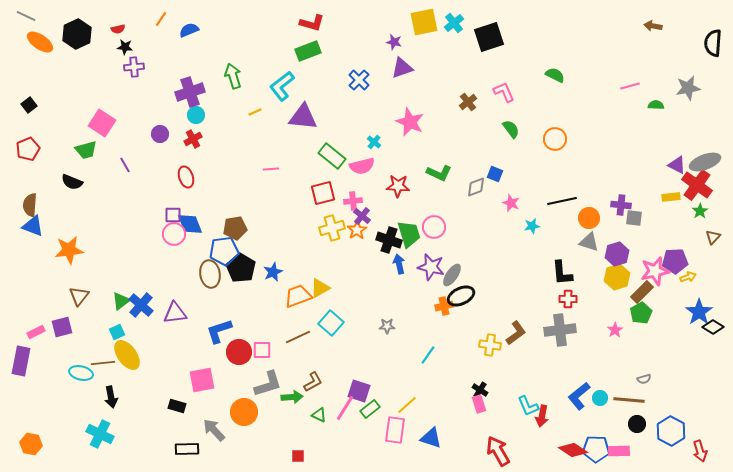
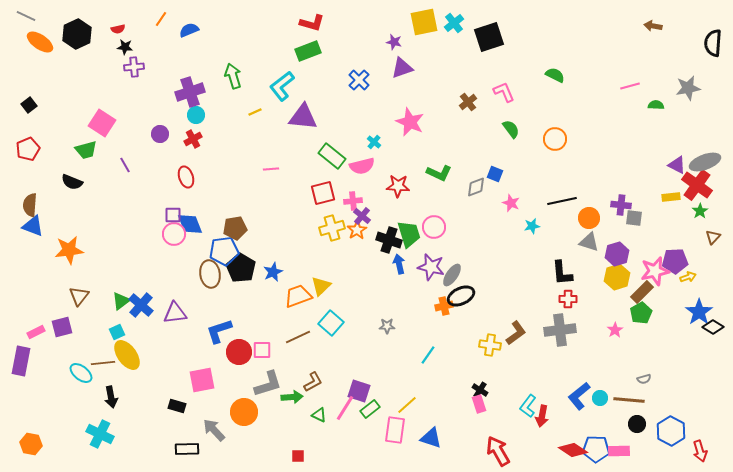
yellow triangle at (320, 288): moved 1 px right, 2 px up; rotated 15 degrees counterclockwise
cyan ellipse at (81, 373): rotated 25 degrees clockwise
cyan L-shape at (528, 406): rotated 60 degrees clockwise
